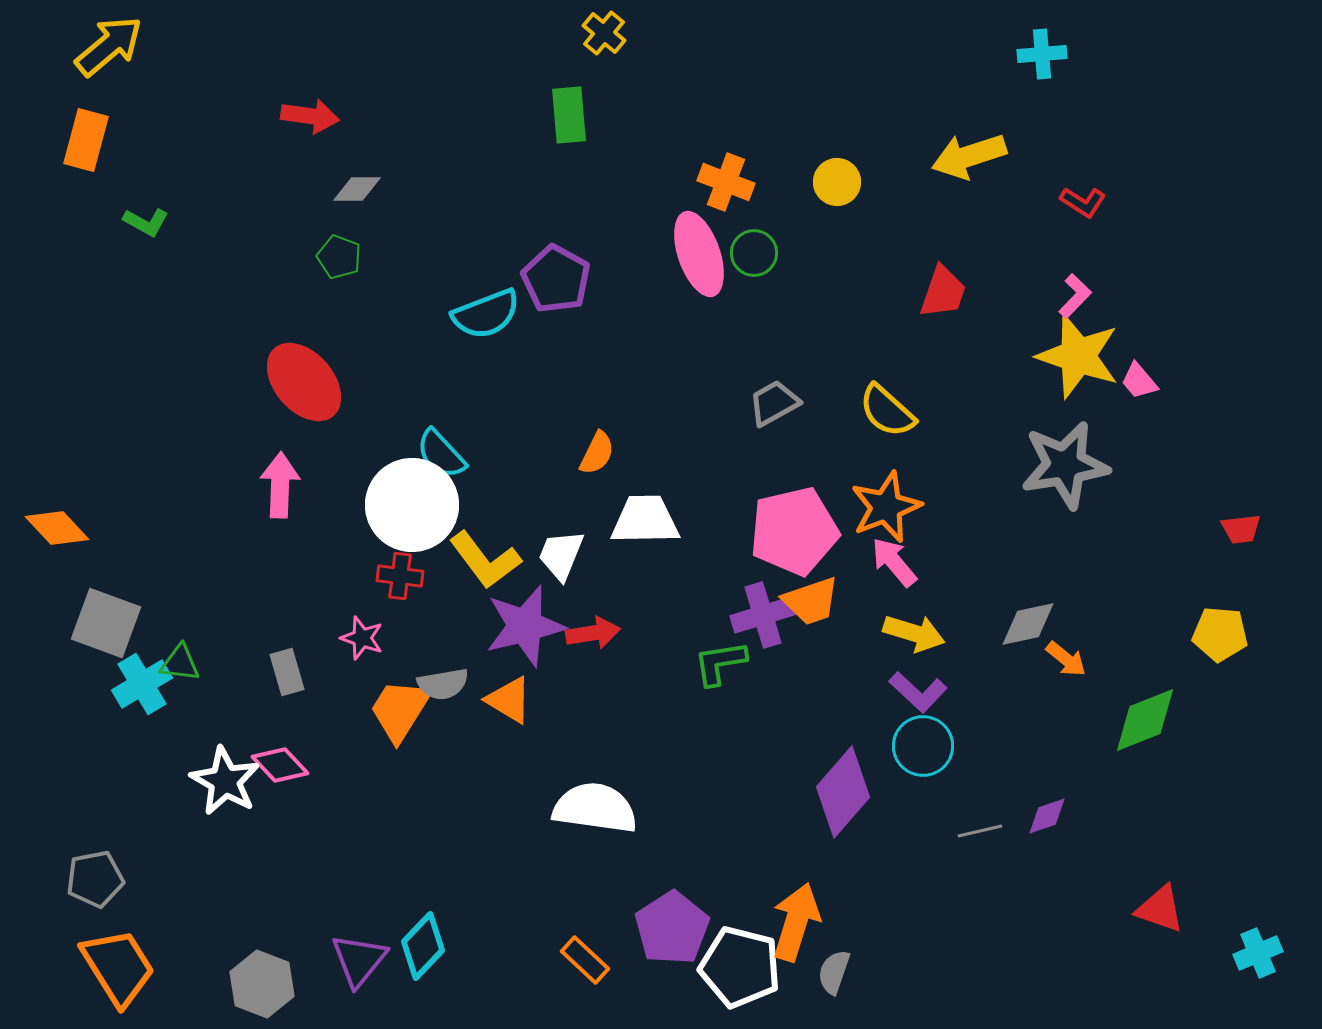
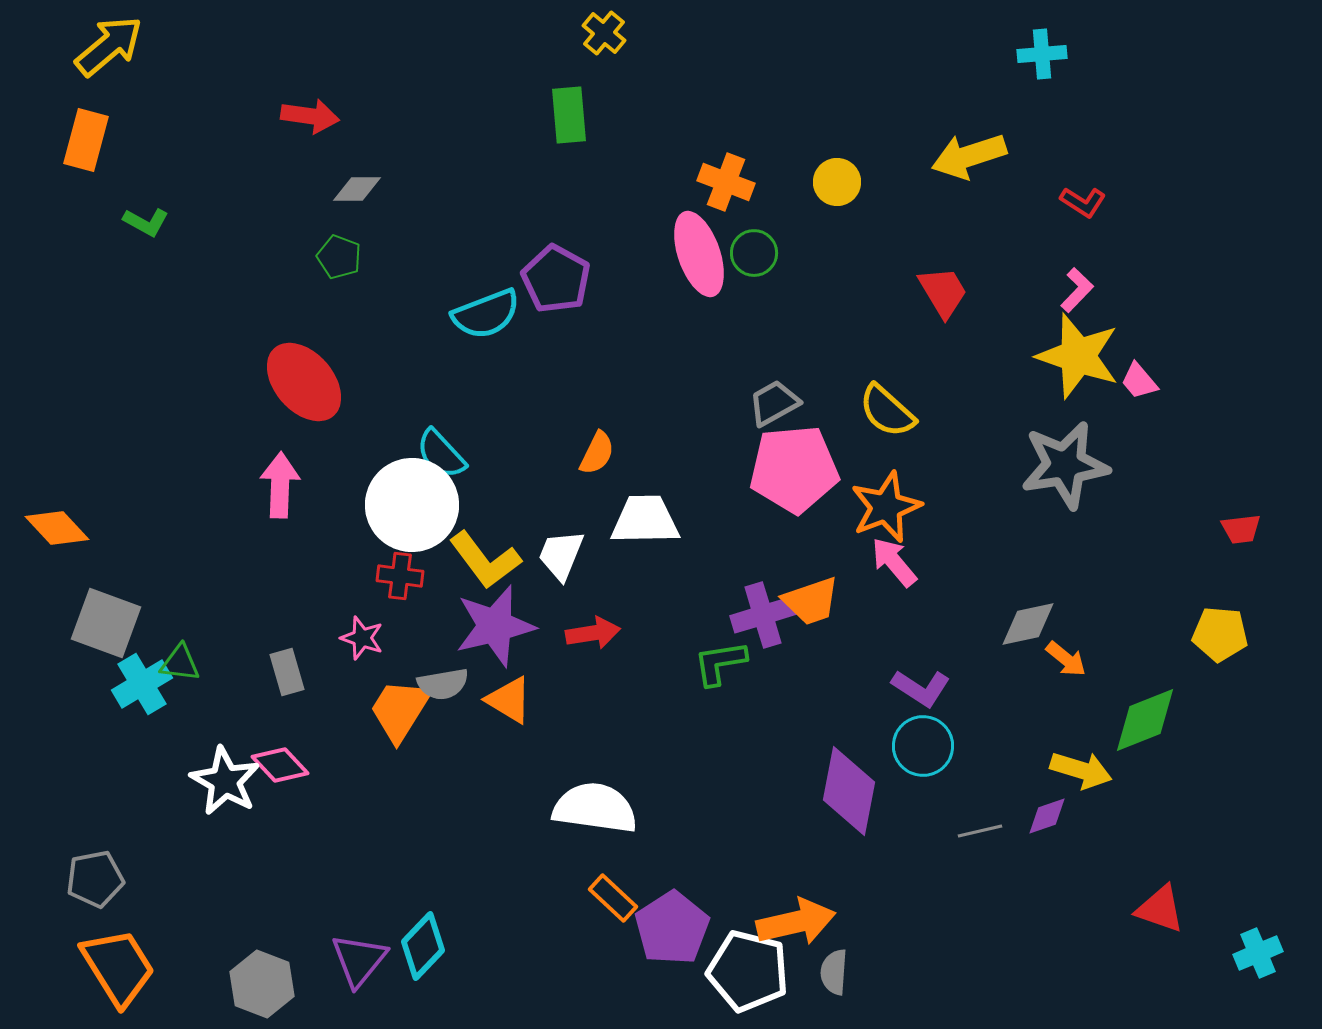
red trapezoid at (943, 292): rotated 50 degrees counterclockwise
pink L-shape at (1075, 296): moved 2 px right, 6 px up
pink pentagon at (794, 531): moved 62 px up; rotated 8 degrees clockwise
purple star at (525, 626): moved 30 px left
yellow arrow at (914, 633): moved 167 px right, 137 px down
purple L-shape at (918, 692): moved 3 px right, 4 px up; rotated 10 degrees counterclockwise
purple diamond at (843, 792): moved 6 px right, 1 px up; rotated 30 degrees counterclockwise
orange arrow at (796, 922): rotated 60 degrees clockwise
orange rectangle at (585, 960): moved 28 px right, 62 px up
white pentagon at (740, 967): moved 8 px right, 4 px down
gray semicircle at (834, 972): rotated 15 degrees counterclockwise
